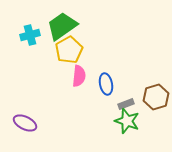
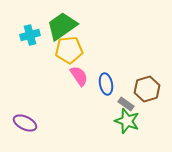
yellow pentagon: rotated 24 degrees clockwise
pink semicircle: rotated 40 degrees counterclockwise
brown hexagon: moved 9 px left, 8 px up
gray rectangle: rotated 56 degrees clockwise
